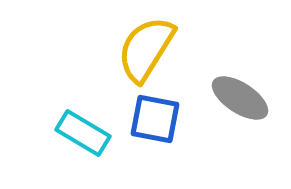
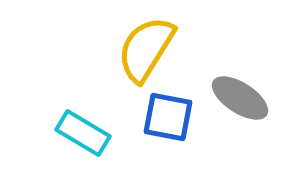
blue square: moved 13 px right, 2 px up
